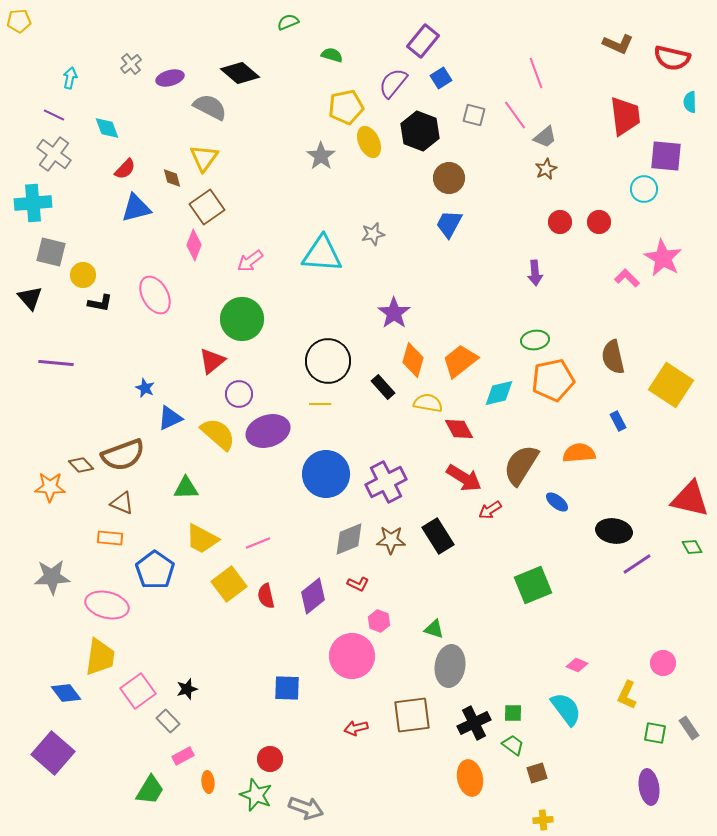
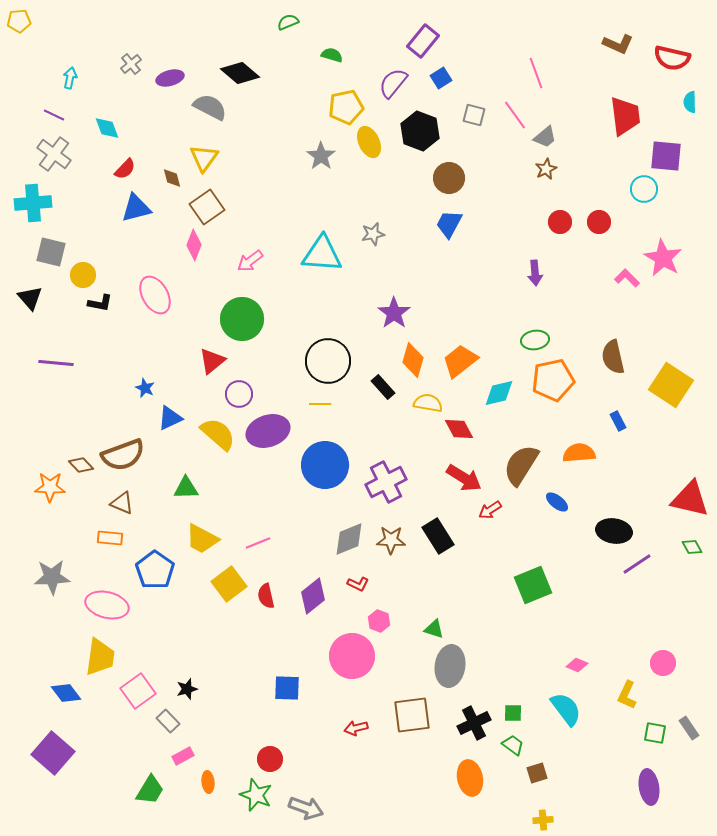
blue circle at (326, 474): moved 1 px left, 9 px up
